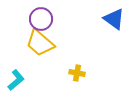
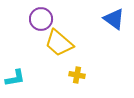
yellow trapezoid: moved 19 px right
yellow cross: moved 2 px down
cyan L-shape: moved 1 px left, 2 px up; rotated 30 degrees clockwise
